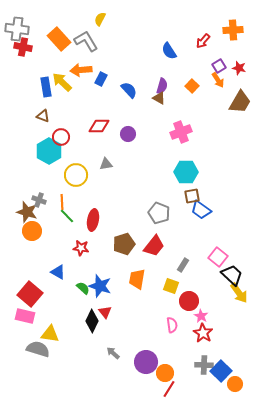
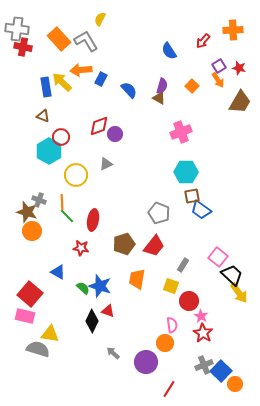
red diamond at (99, 126): rotated 20 degrees counterclockwise
purple circle at (128, 134): moved 13 px left
gray triangle at (106, 164): rotated 16 degrees counterclockwise
red triangle at (105, 312): moved 3 px right, 1 px up; rotated 32 degrees counterclockwise
gray cross at (204, 365): rotated 24 degrees counterclockwise
orange circle at (165, 373): moved 30 px up
